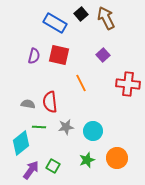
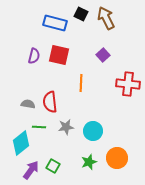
black square: rotated 24 degrees counterclockwise
blue rectangle: rotated 15 degrees counterclockwise
orange line: rotated 30 degrees clockwise
green star: moved 2 px right, 2 px down
